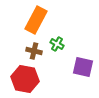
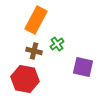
green cross: rotated 24 degrees clockwise
